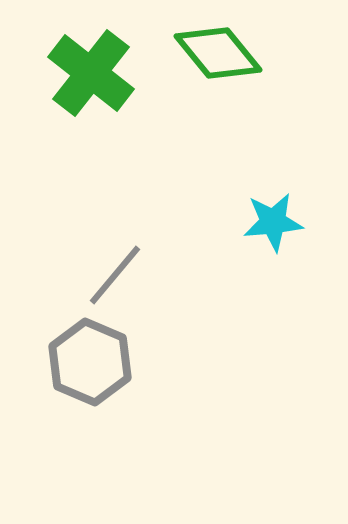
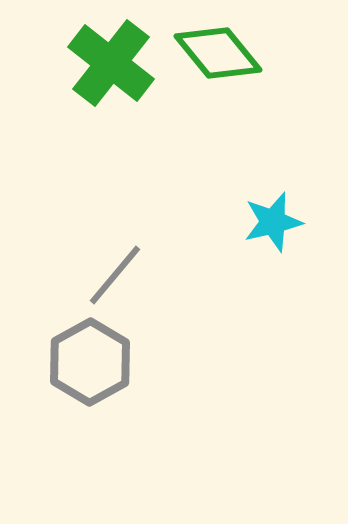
green cross: moved 20 px right, 10 px up
cyan star: rotated 8 degrees counterclockwise
gray hexagon: rotated 8 degrees clockwise
